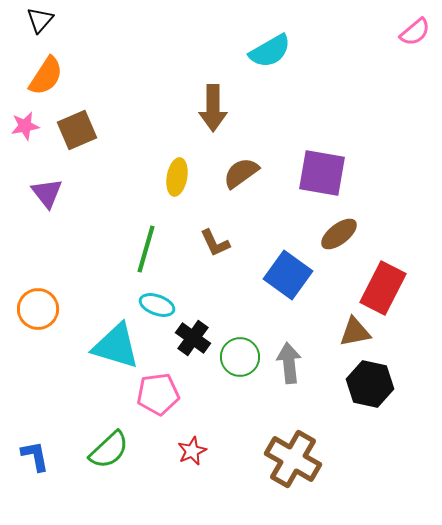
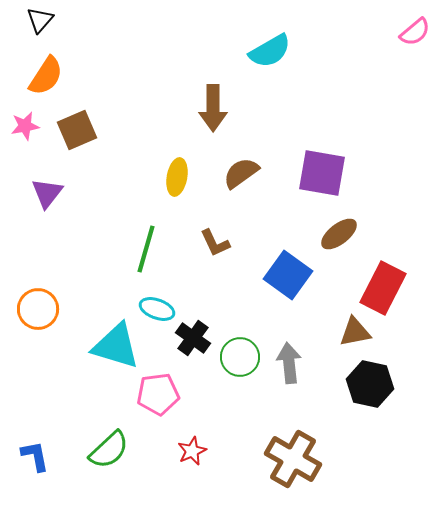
purple triangle: rotated 16 degrees clockwise
cyan ellipse: moved 4 px down
